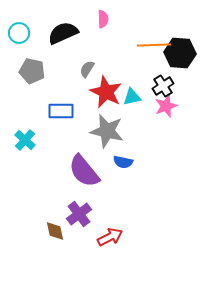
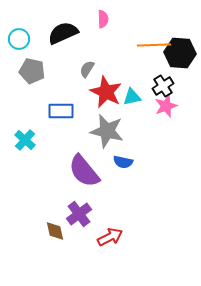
cyan circle: moved 6 px down
